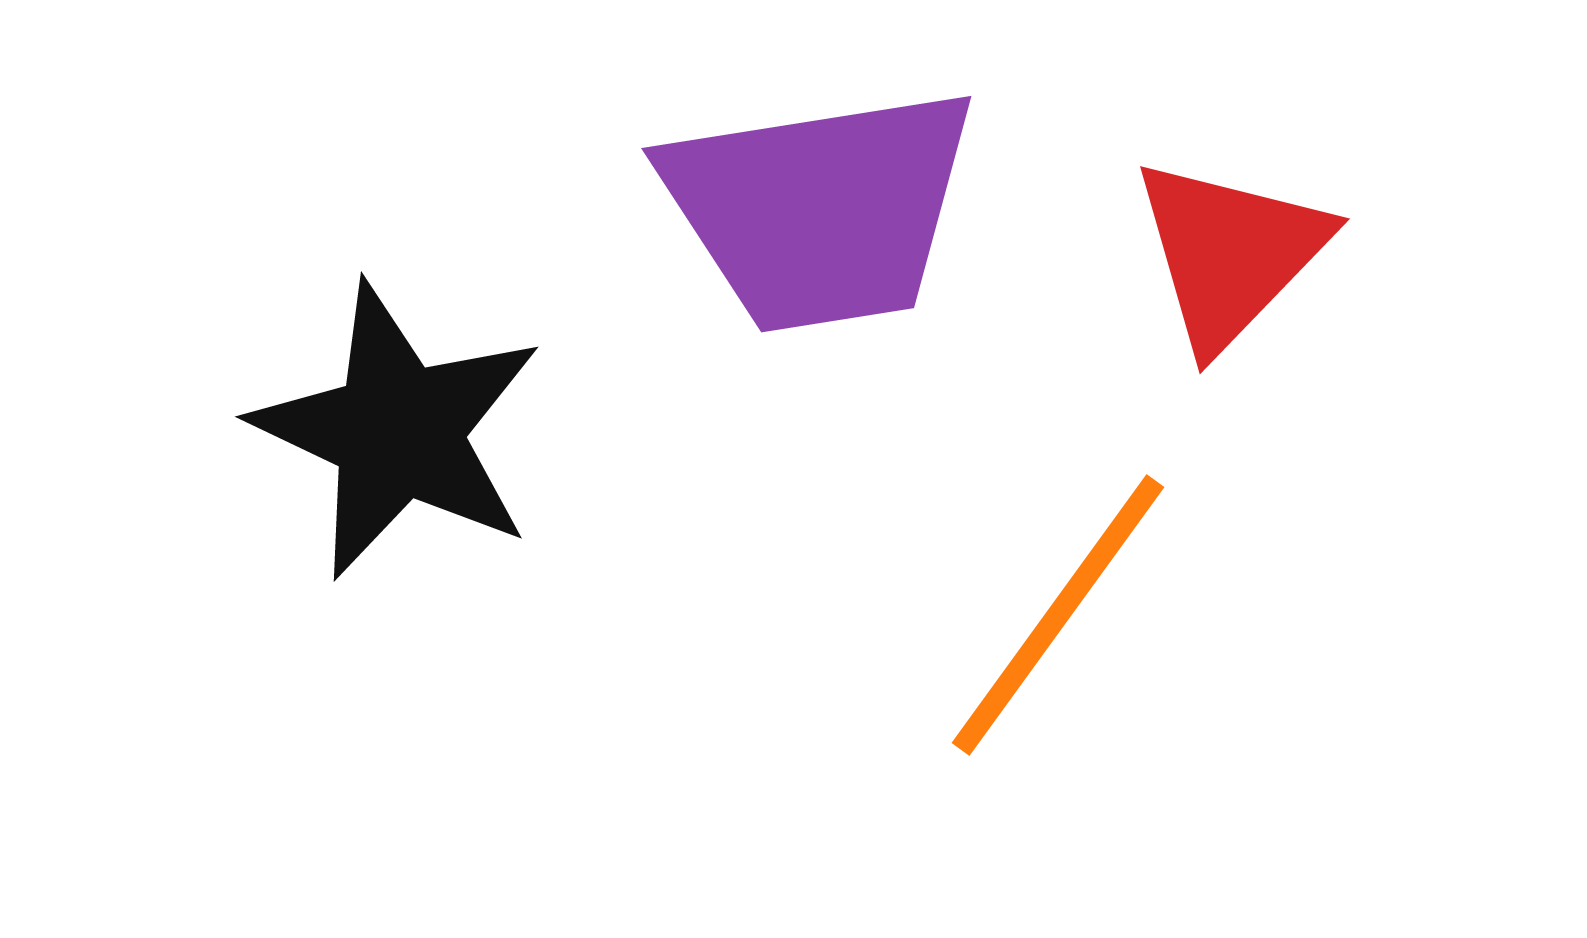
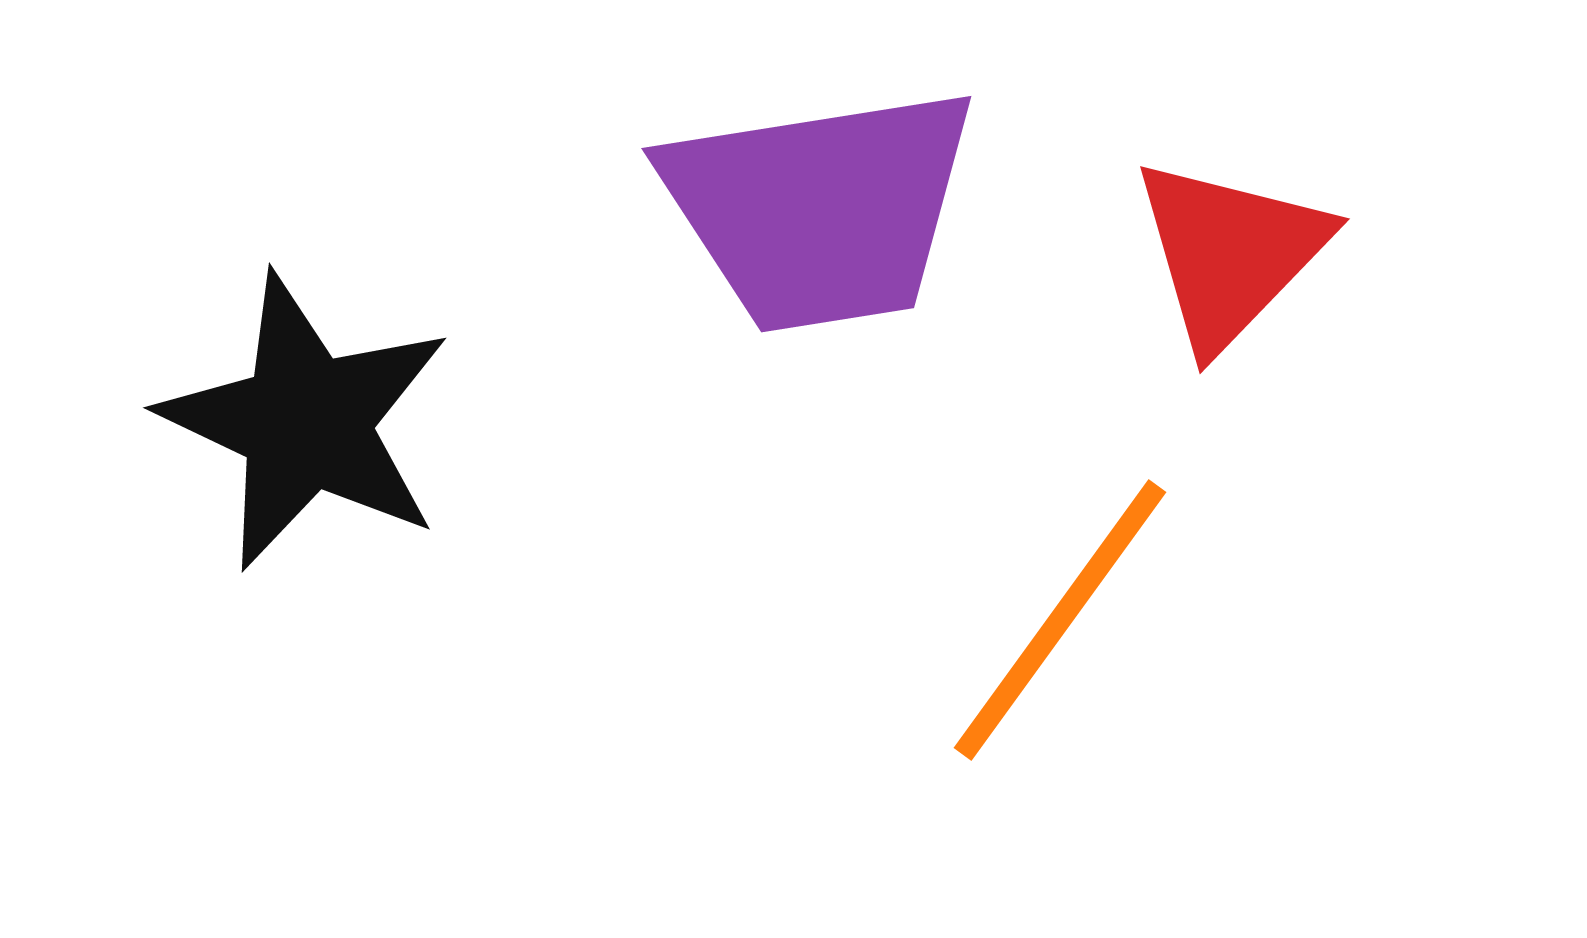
black star: moved 92 px left, 9 px up
orange line: moved 2 px right, 5 px down
